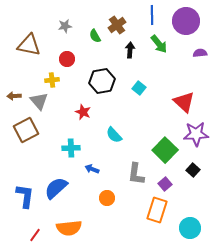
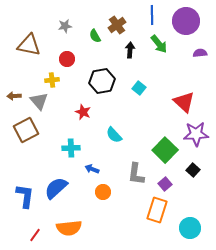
orange circle: moved 4 px left, 6 px up
